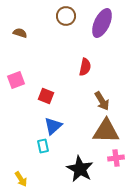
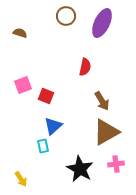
pink square: moved 7 px right, 5 px down
brown triangle: moved 1 px down; rotated 32 degrees counterclockwise
pink cross: moved 6 px down
